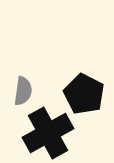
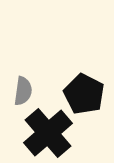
black cross: rotated 12 degrees counterclockwise
